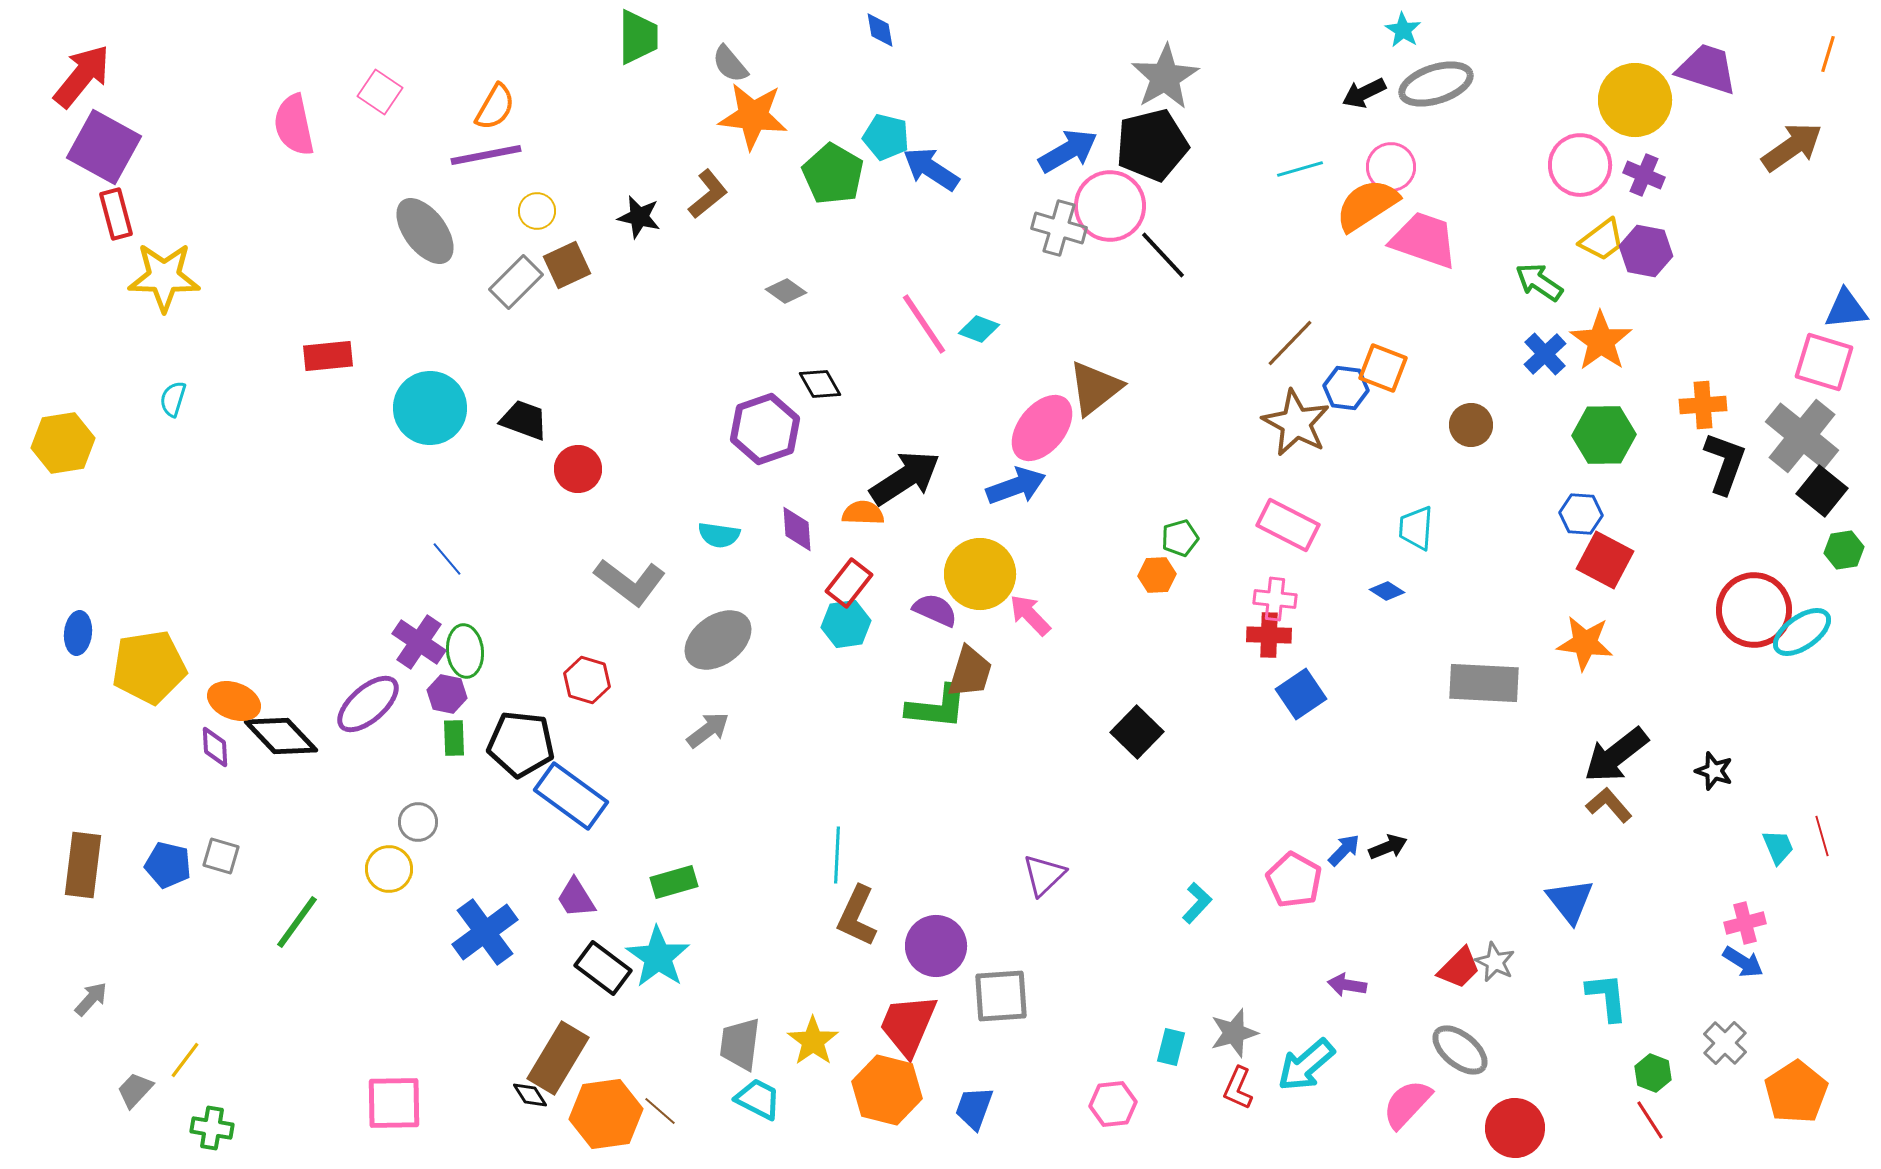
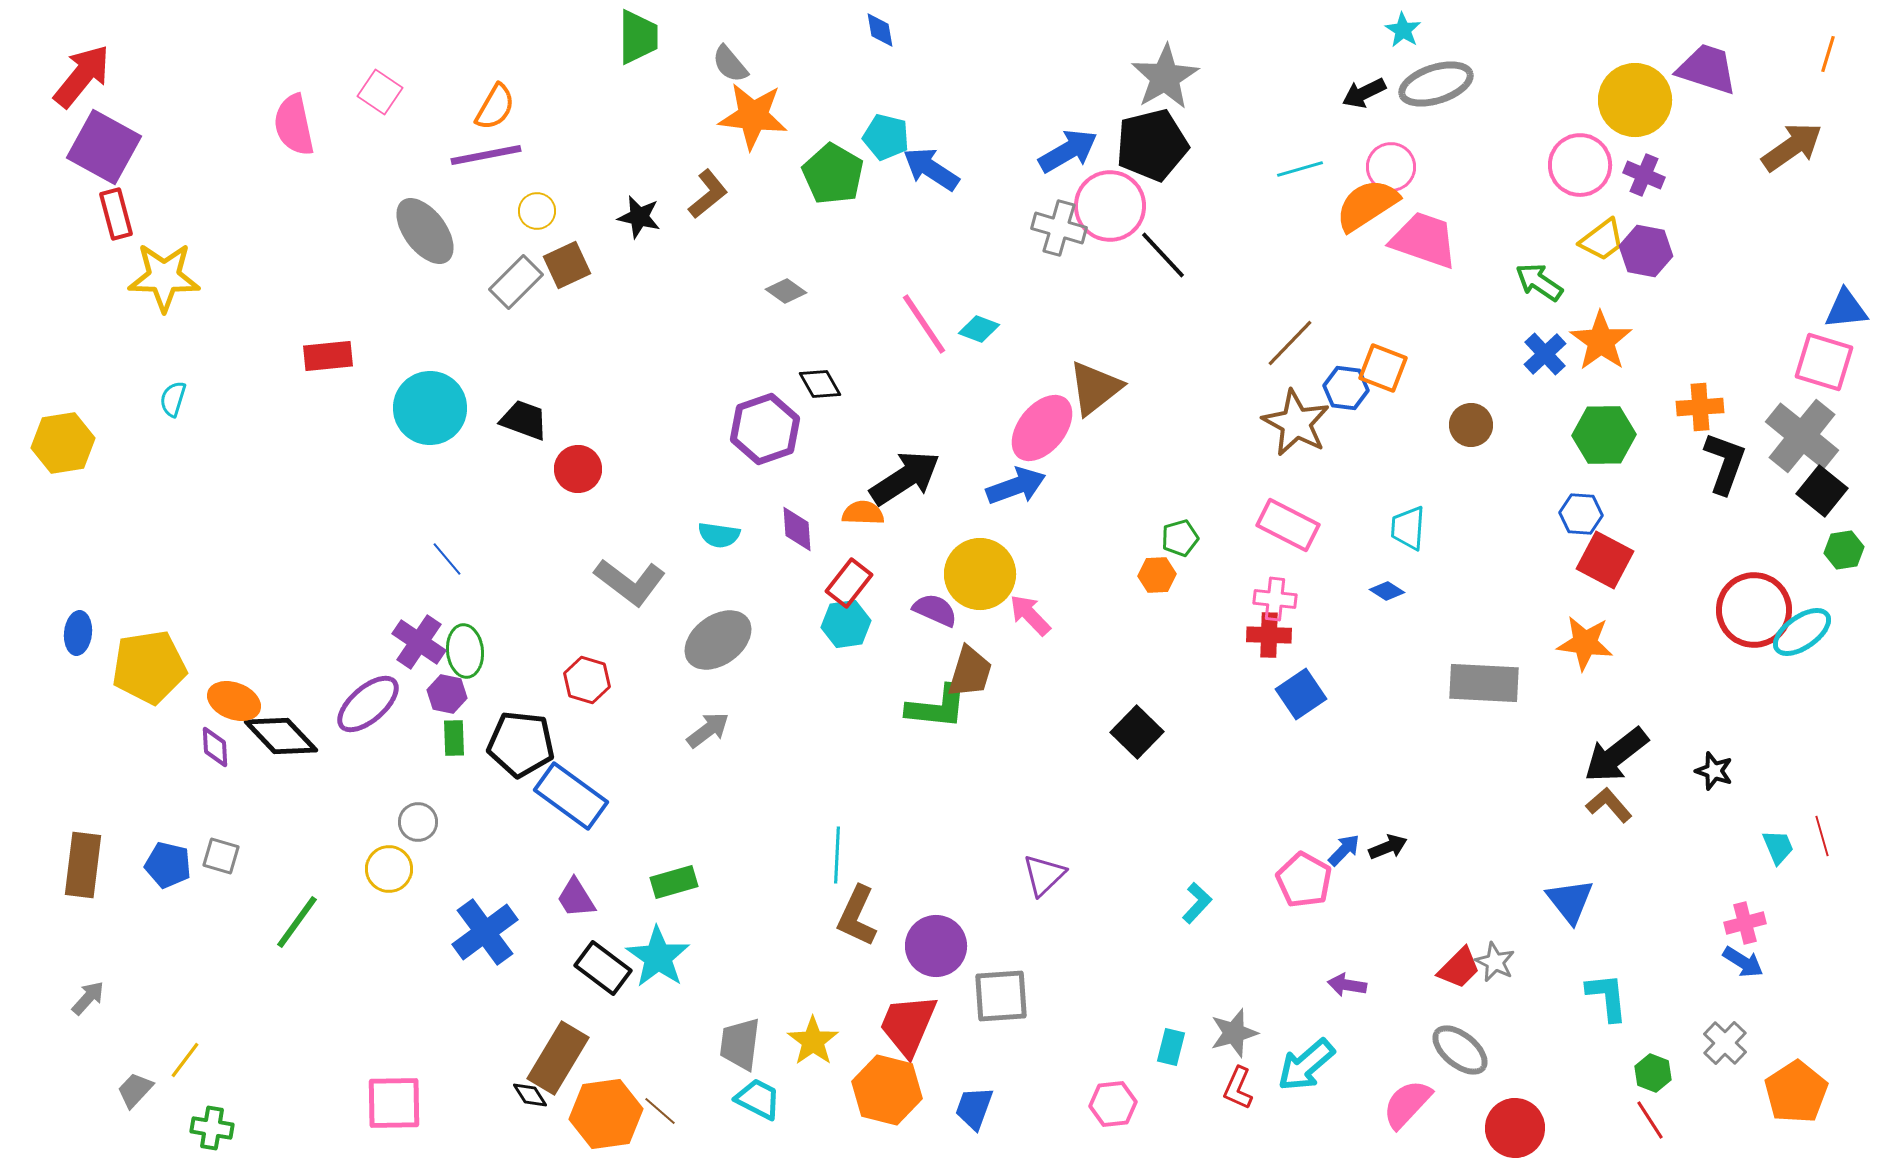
orange cross at (1703, 405): moved 3 px left, 2 px down
cyan trapezoid at (1416, 528): moved 8 px left
pink pentagon at (1294, 880): moved 10 px right
gray arrow at (91, 999): moved 3 px left, 1 px up
